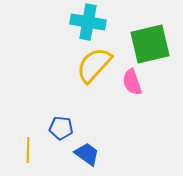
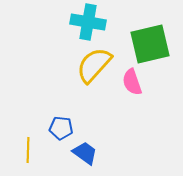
blue trapezoid: moved 2 px left, 1 px up
